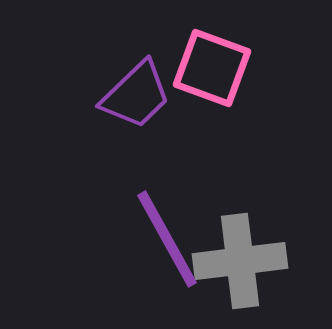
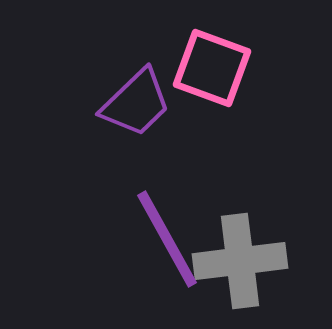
purple trapezoid: moved 8 px down
